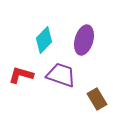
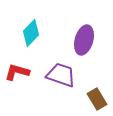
cyan diamond: moved 13 px left, 7 px up
red L-shape: moved 4 px left, 3 px up
